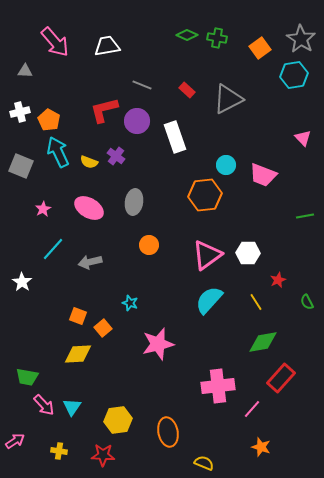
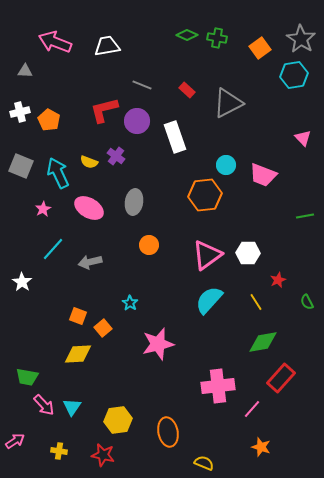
pink arrow at (55, 42): rotated 152 degrees clockwise
gray triangle at (228, 99): moved 4 px down
cyan arrow at (58, 152): moved 21 px down
cyan star at (130, 303): rotated 14 degrees clockwise
red star at (103, 455): rotated 10 degrees clockwise
